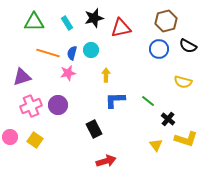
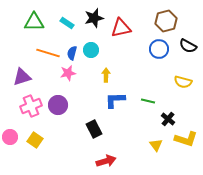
cyan rectangle: rotated 24 degrees counterclockwise
green line: rotated 24 degrees counterclockwise
